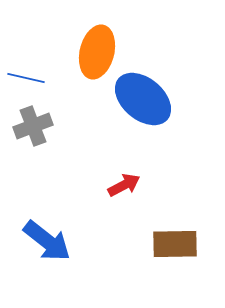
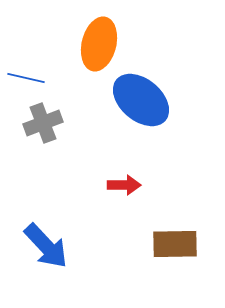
orange ellipse: moved 2 px right, 8 px up
blue ellipse: moved 2 px left, 1 px down
gray cross: moved 10 px right, 3 px up
red arrow: rotated 28 degrees clockwise
blue arrow: moved 1 px left, 5 px down; rotated 9 degrees clockwise
